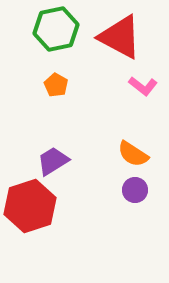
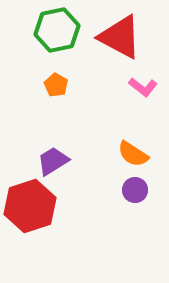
green hexagon: moved 1 px right, 1 px down
pink L-shape: moved 1 px down
